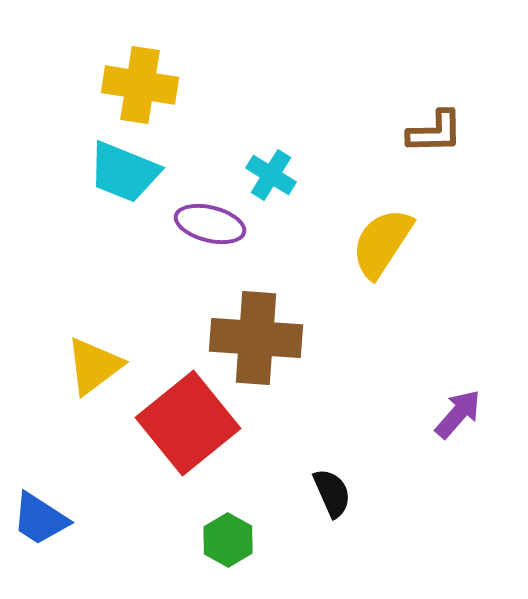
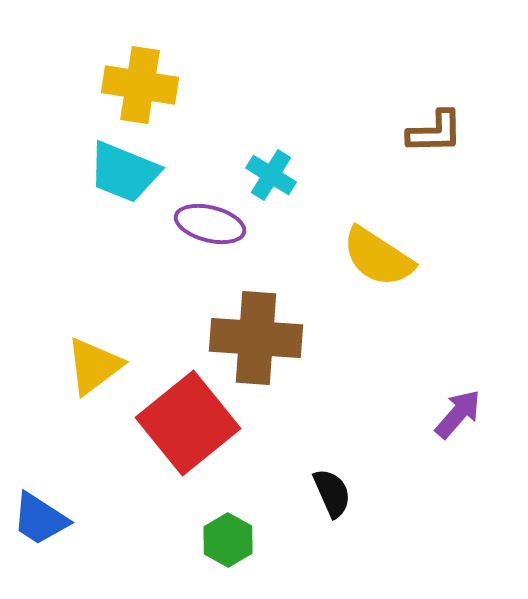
yellow semicircle: moved 4 px left, 14 px down; rotated 90 degrees counterclockwise
